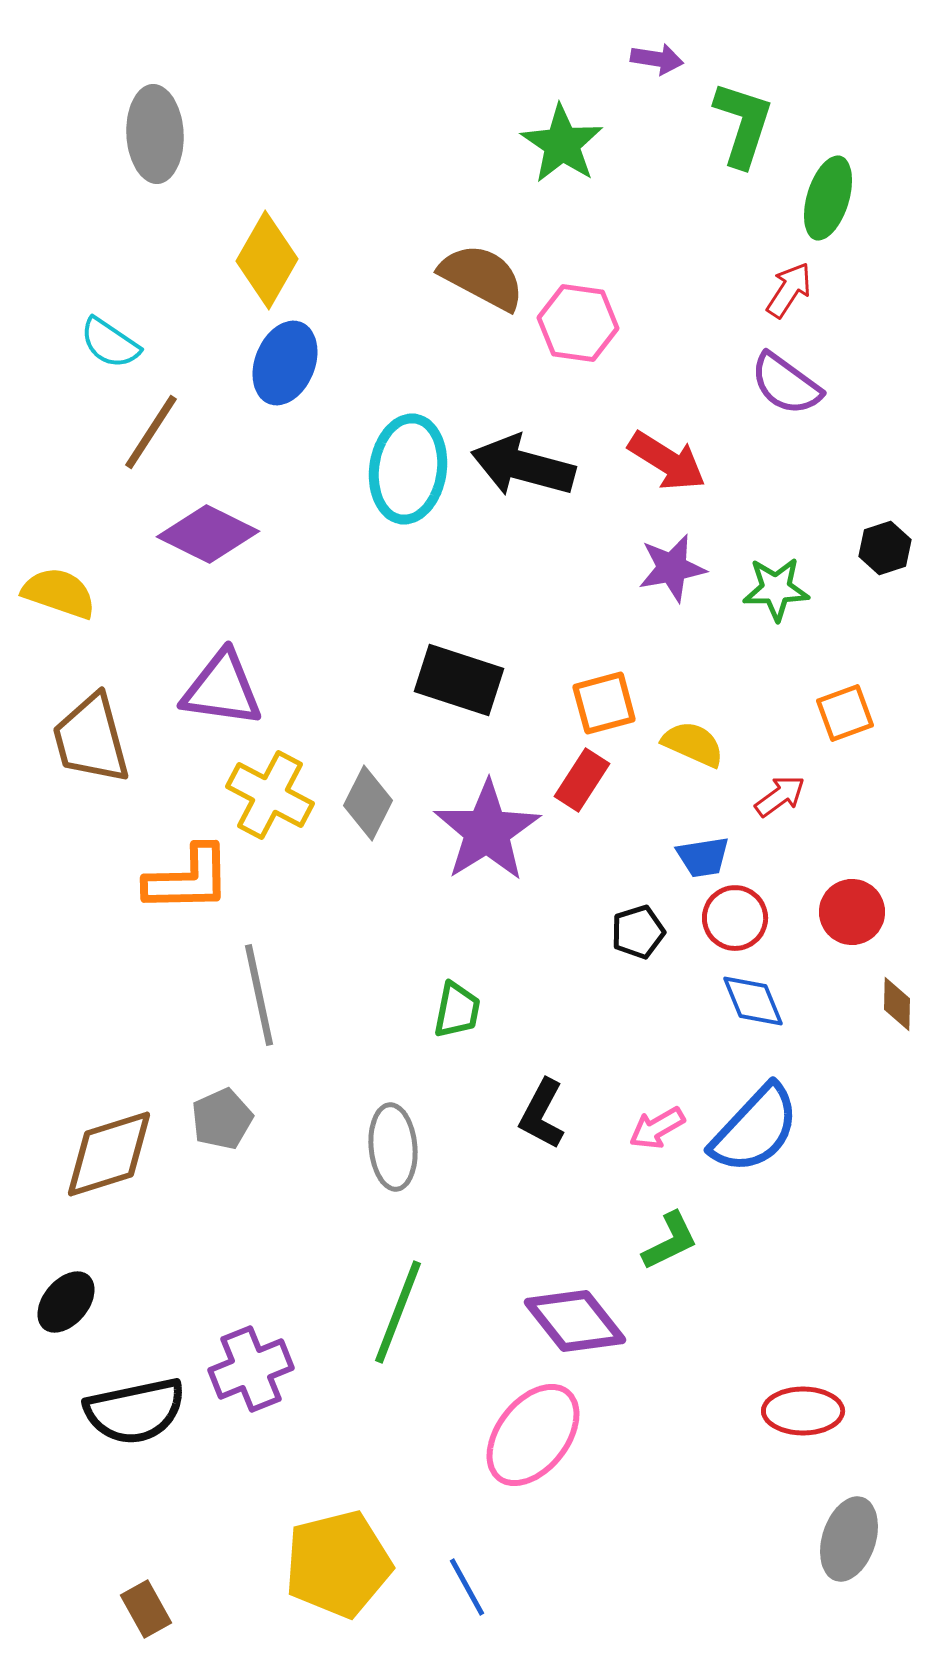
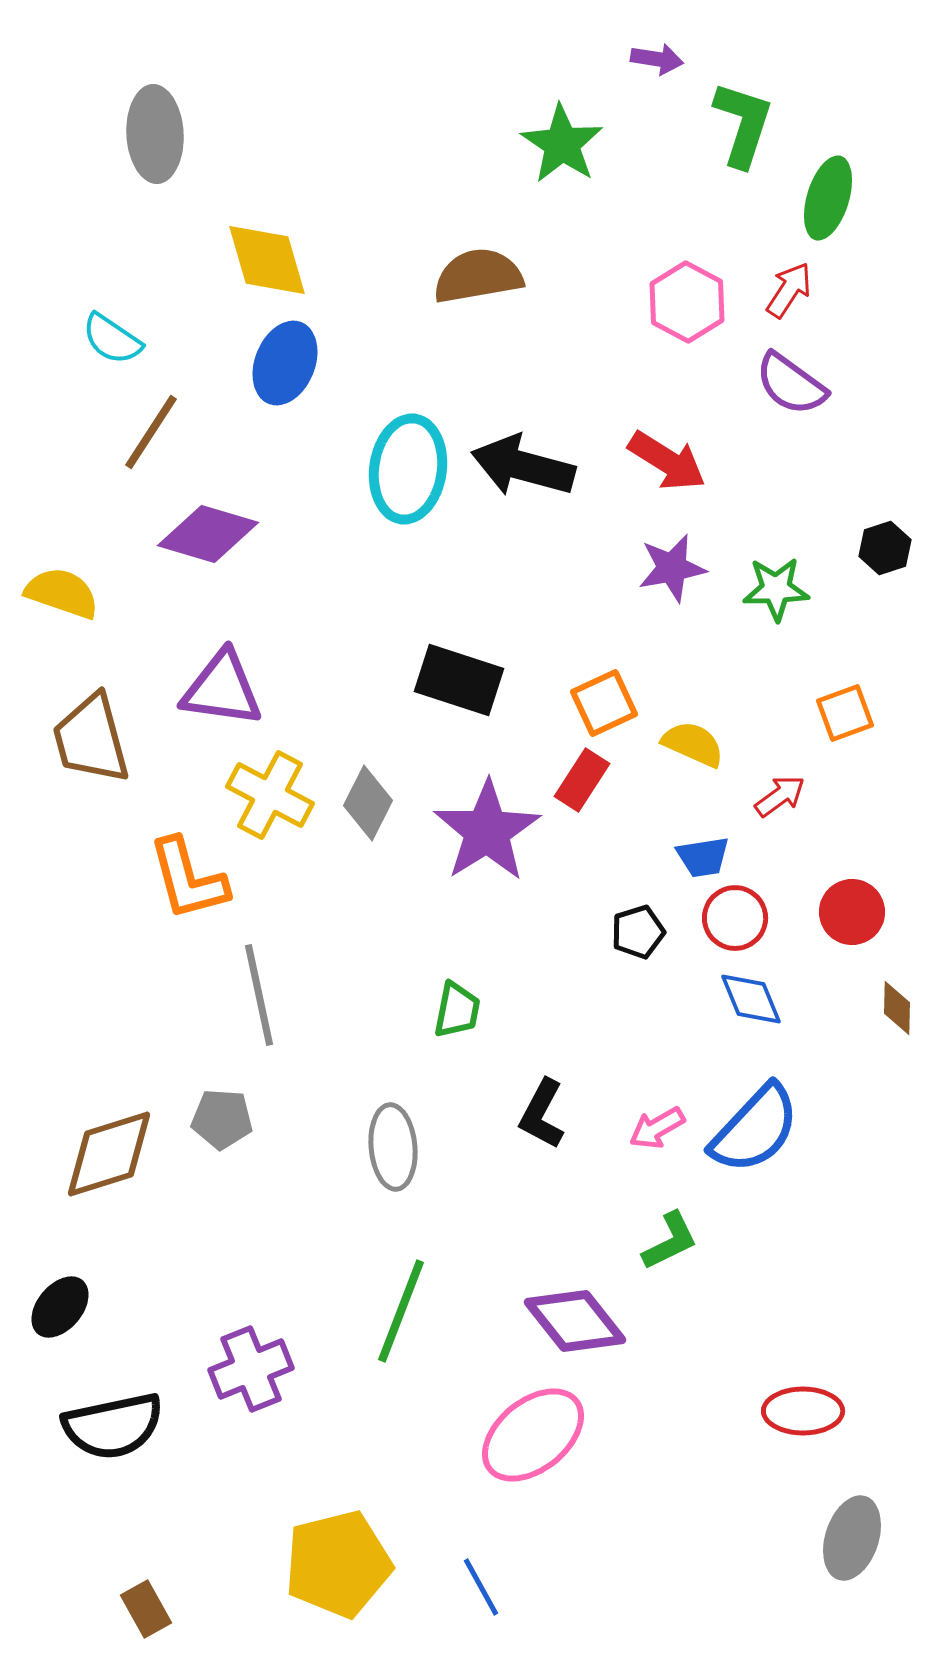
yellow diamond at (267, 260): rotated 46 degrees counterclockwise
brown semicircle at (482, 277): moved 4 px left, 1 px up; rotated 38 degrees counterclockwise
pink hexagon at (578, 323): moved 109 px right, 21 px up; rotated 20 degrees clockwise
cyan semicircle at (110, 343): moved 2 px right, 4 px up
purple semicircle at (786, 384): moved 5 px right
purple diamond at (208, 534): rotated 10 degrees counterclockwise
yellow semicircle at (59, 593): moved 3 px right
orange square at (604, 703): rotated 10 degrees counterclockwise
orange L-shape at (188, 879): rotated 76 degrees clockwise
blue diamond at (753, 1001): moved 2 px left, 2 px up
brown diamond at (897, 1004): moved 4 px down
gray pentagon at (222, 1119): rotated 28 degrees clockwise
black ellipse at (66, 1302): moved 6 px left, 5 px down
green line at (398, 1312): moved 3 px right, 1 px up
black semicircle at (135, 1411): moved 22 px left, 15 px down
pink ellipse at (533, 1435): rotated 13 degrees clockwise
gray ellipse at (849, 1539): moved 3 px right, 1 px up
blue line at (467, 1587): moved 14 px right
